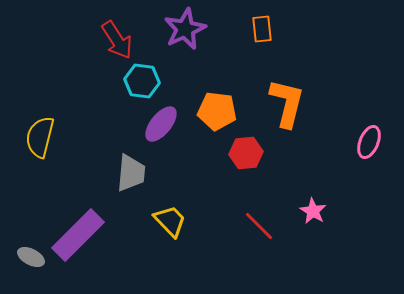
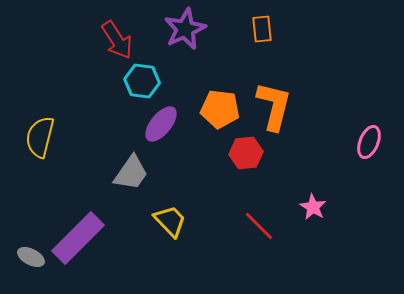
orange L-shape: moved 13 px left, 3 px down
orange pentagon: moved 3 px right, 2 px up
gray trapezoid: rotated 30 degrees clockwise
pink star: moved 4 px up
purple rectangle: moved 3 px down
